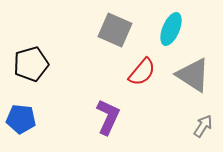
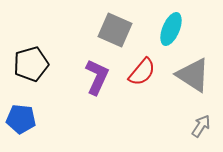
purple L-shape: moved 11 px left, 40 px up
gray arrow: moved 2 px left
